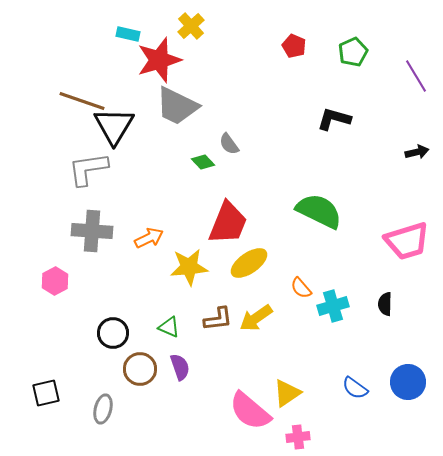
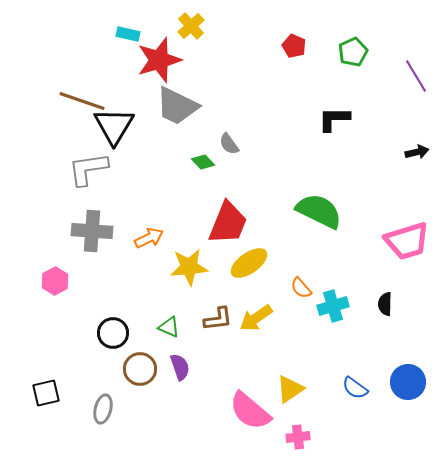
black L-shape: rotated 16 degrees counterclockwise
yellow triangle: moved 3 px right, 4 px up
